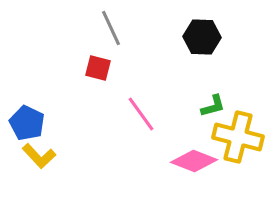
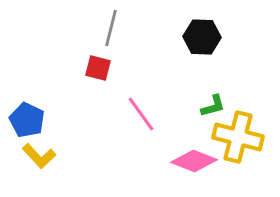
gray line: rotated 39 degrees clockwise
blue pentagon: moved 3 px up
